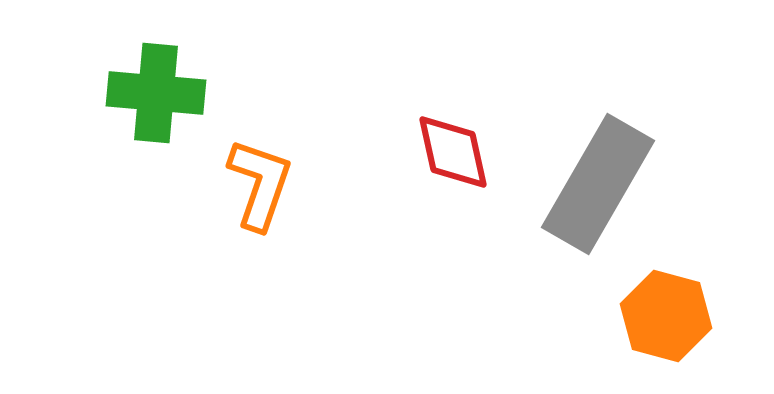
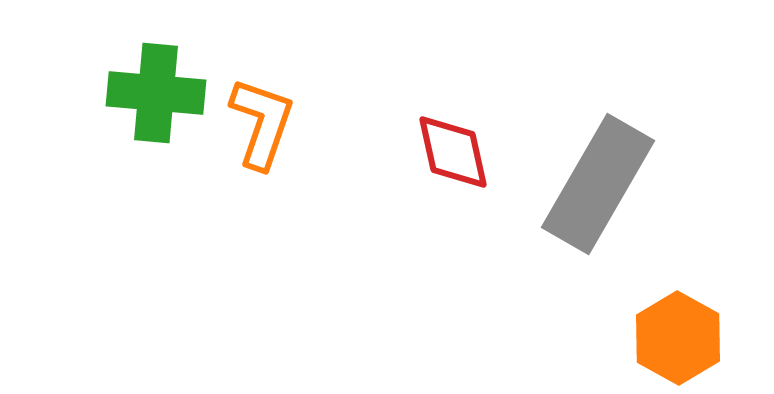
orange L-shape: moved 2 px right, 61 px up
orange hexagon: moved 12 px right, 22 px down; rotated 14 degrees clockwise
